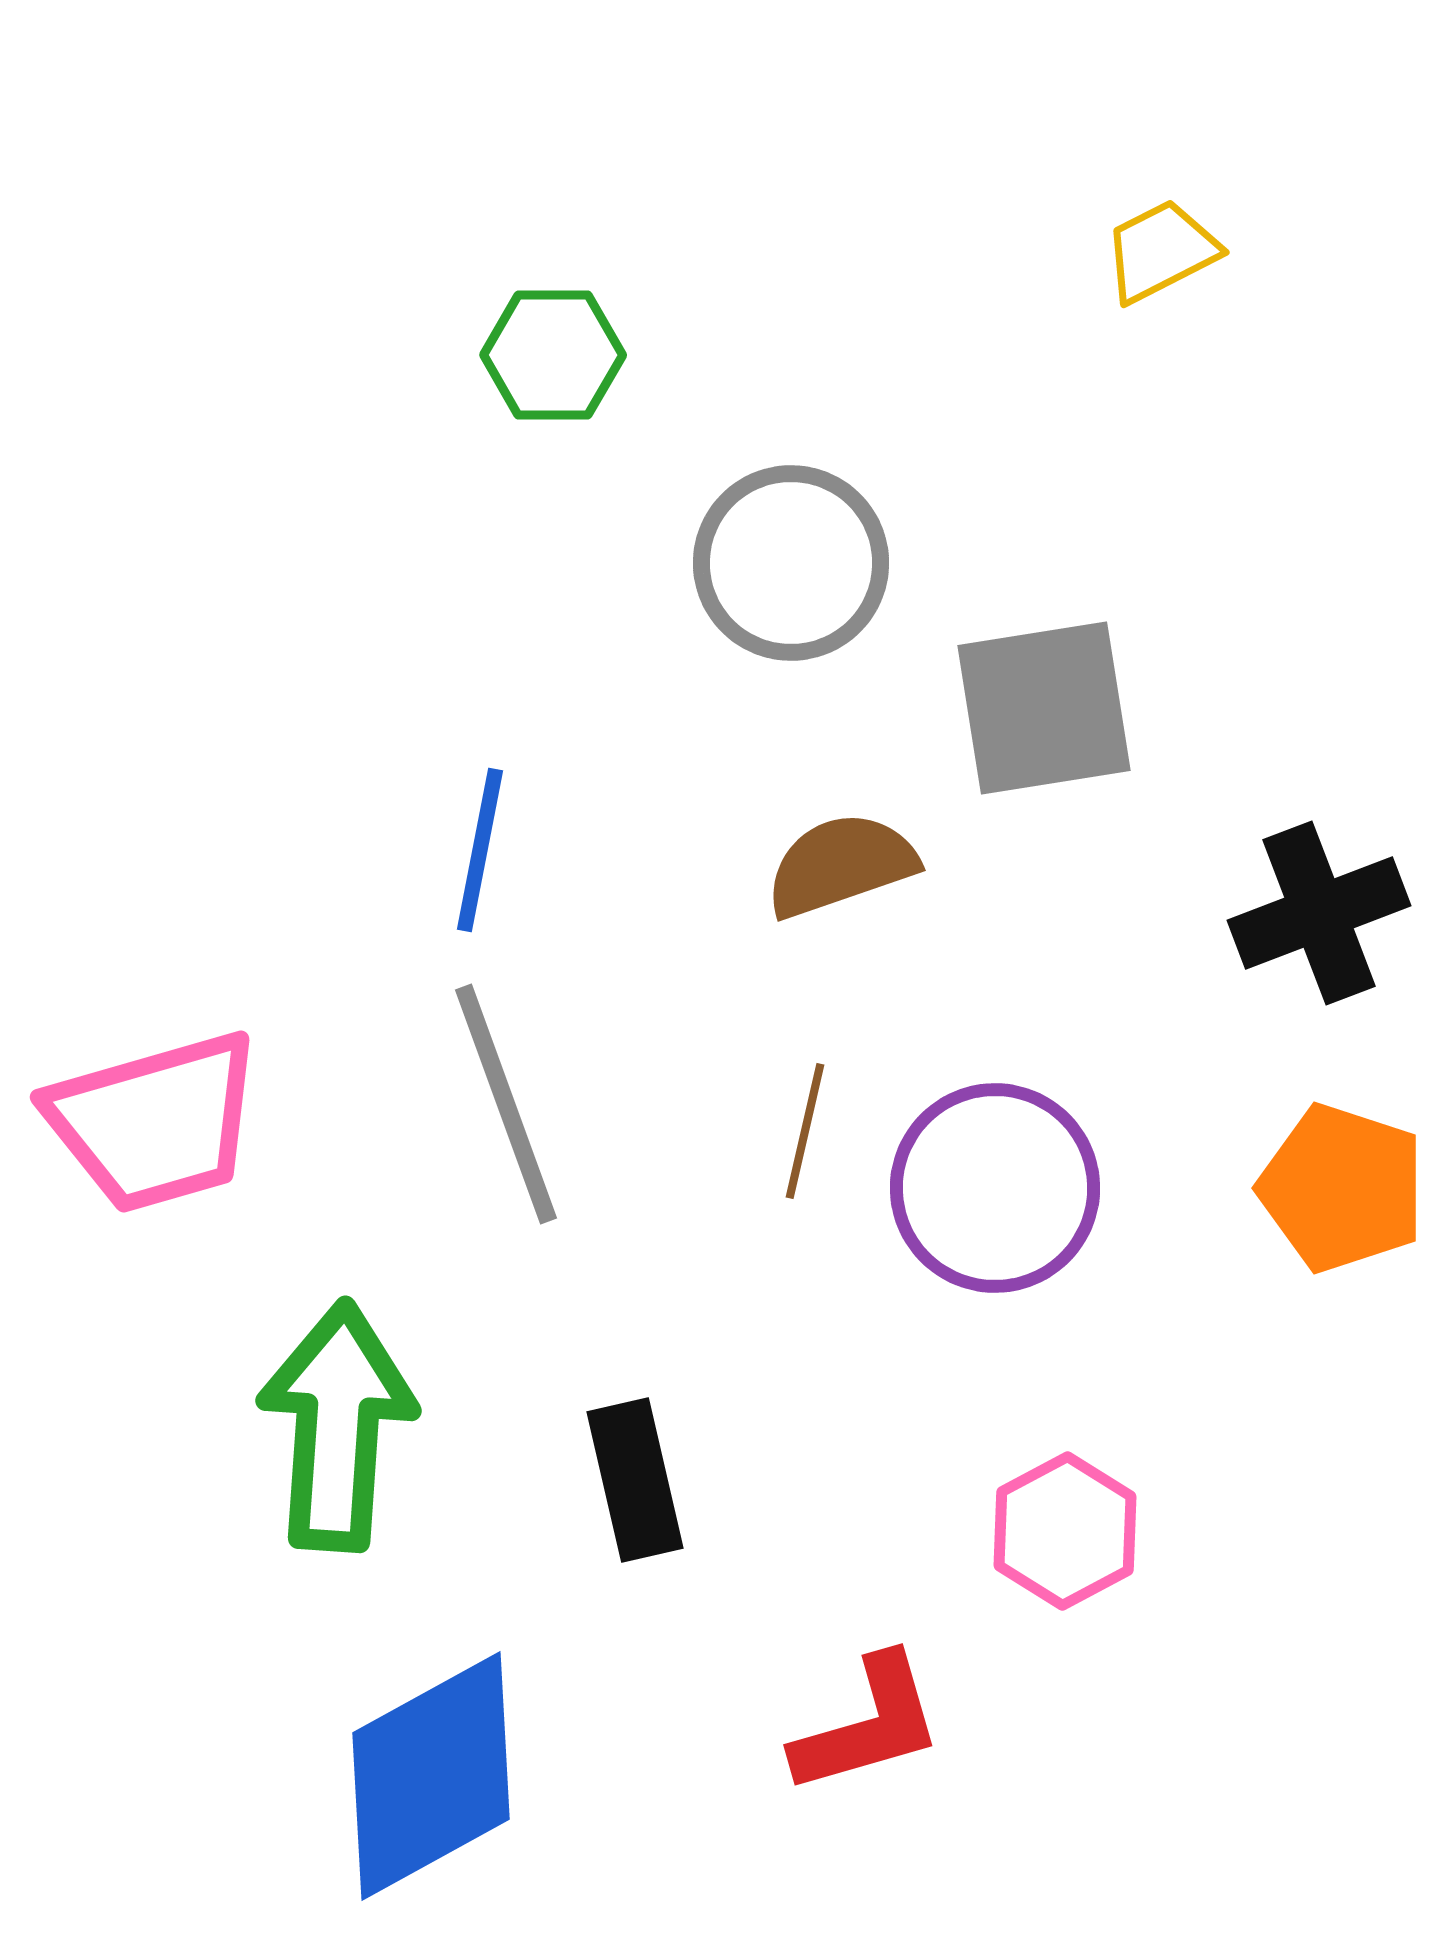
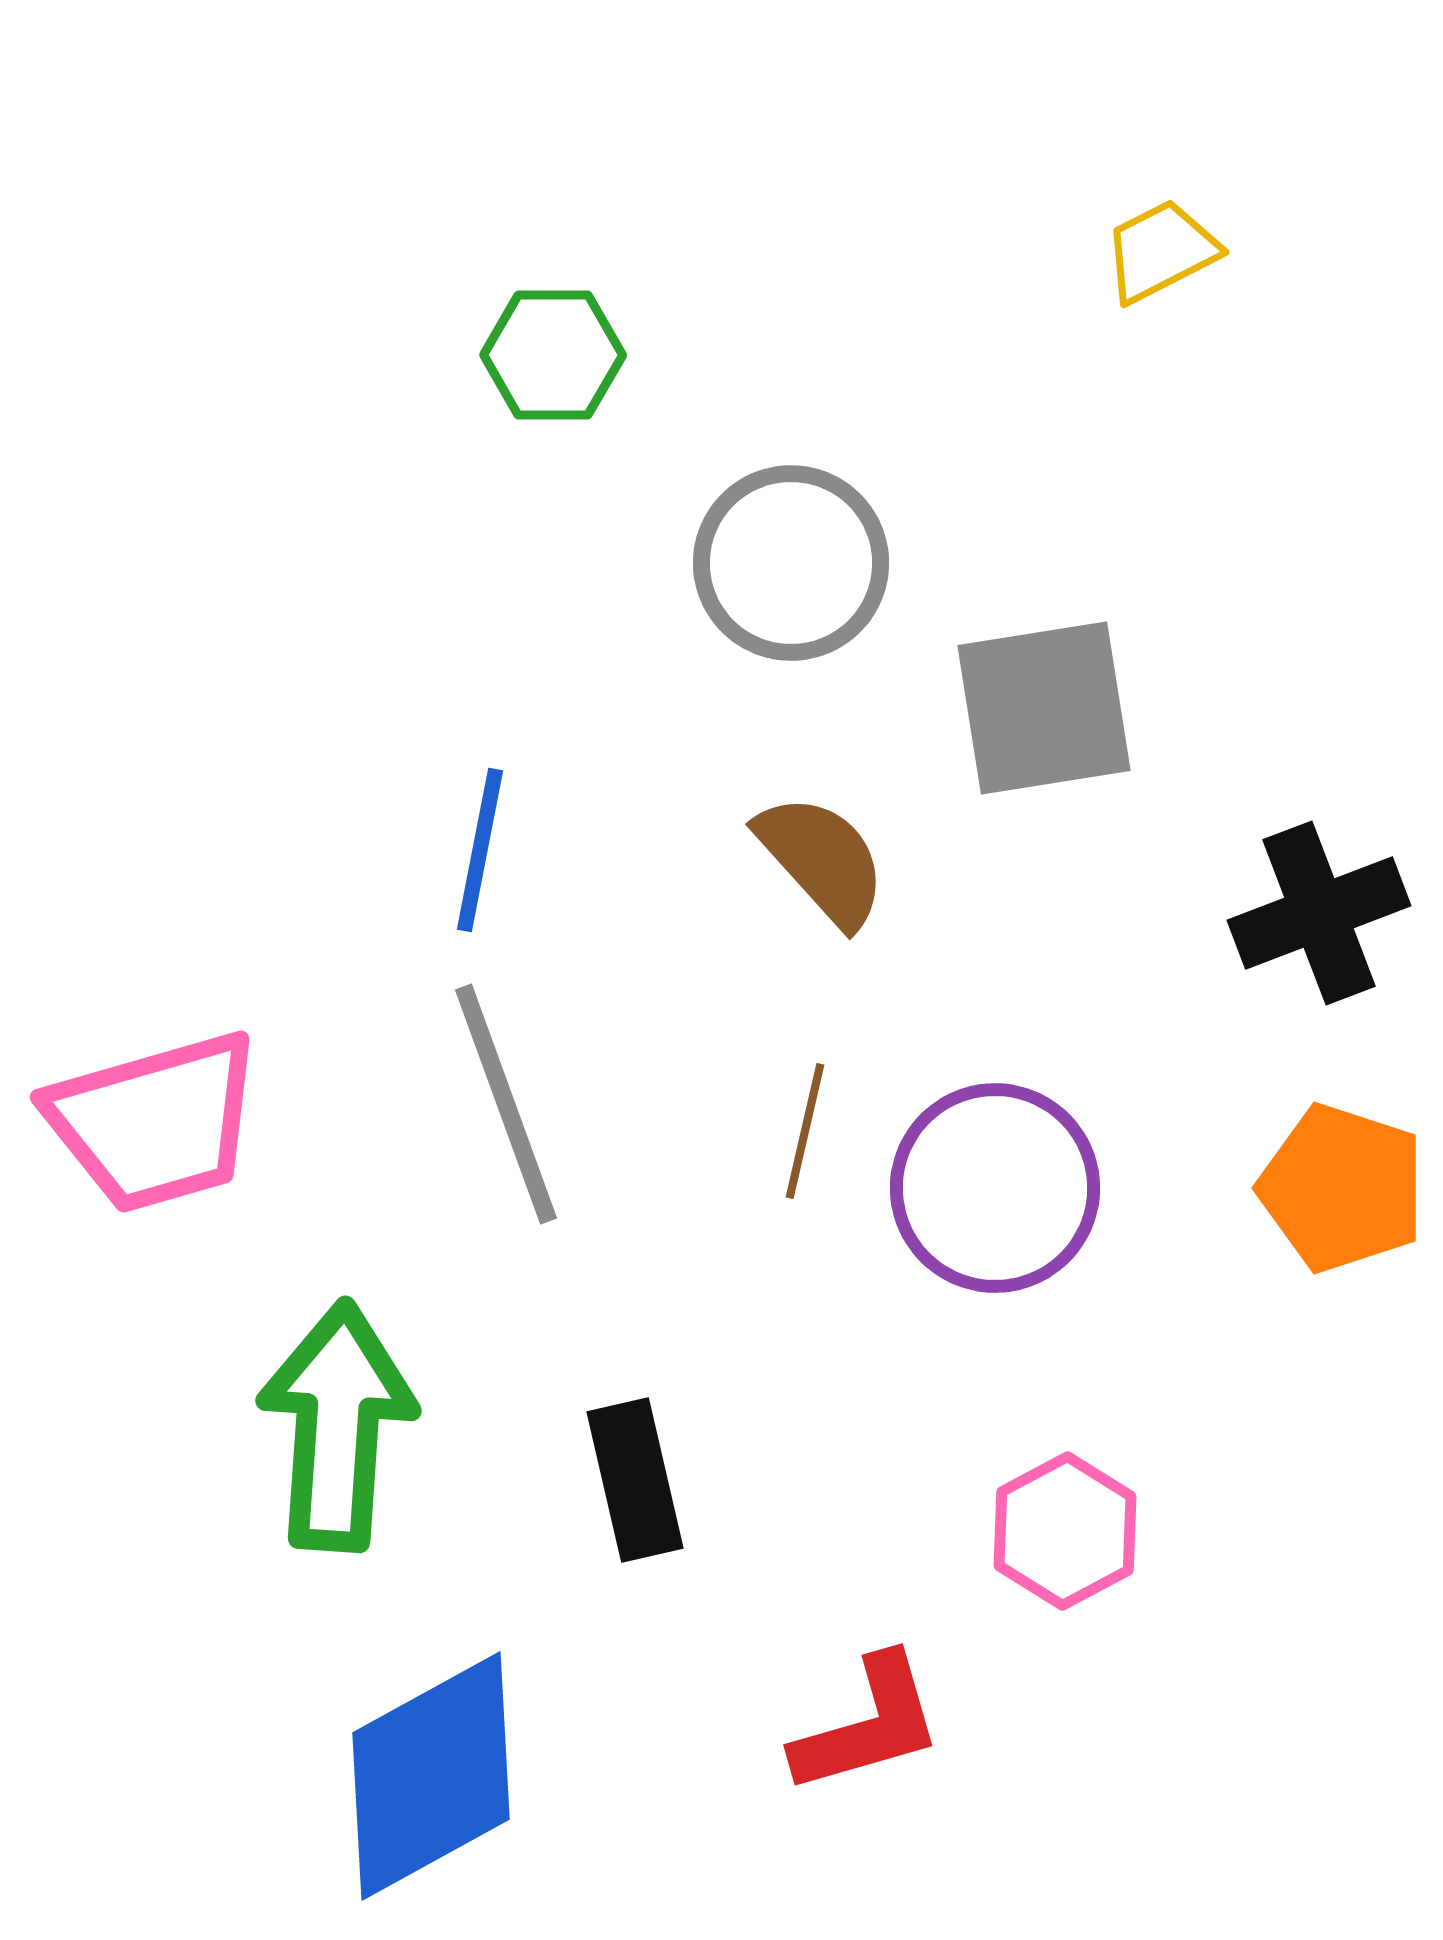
brown semicircle: moved 19 px left, 5 px up; rotated 67 degrees clockwise
